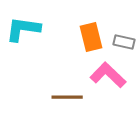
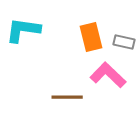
cyan L-shape: moved 1 px down
